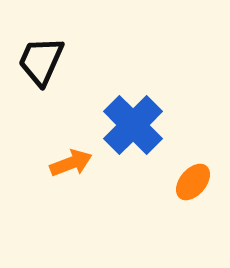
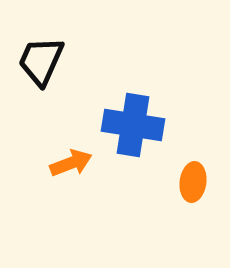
blue cross: rotated 36 degrees counterclockwise
orange ellipse: rotated 33 degrees counterclockwise
